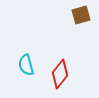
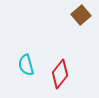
brown square: rotated 24 degrees counterclockwise
